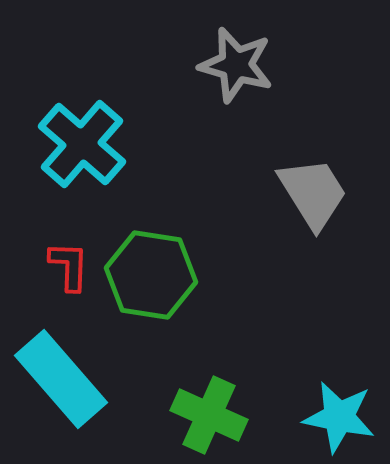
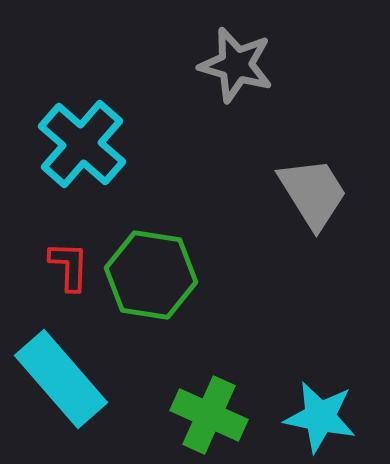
cyan star: moved 19 px left
